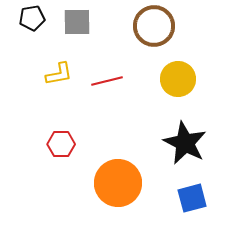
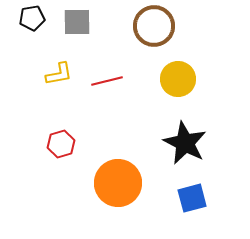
red hexagon: rotated 16 degrees counterclockwise
